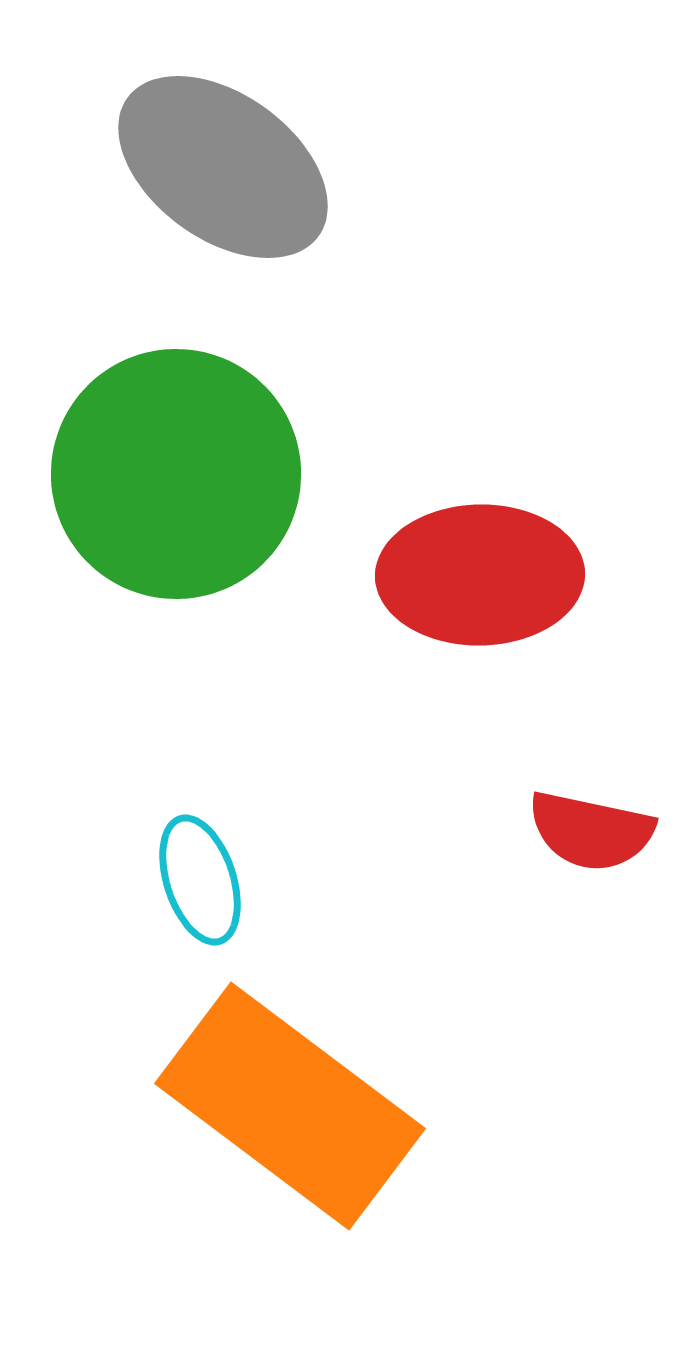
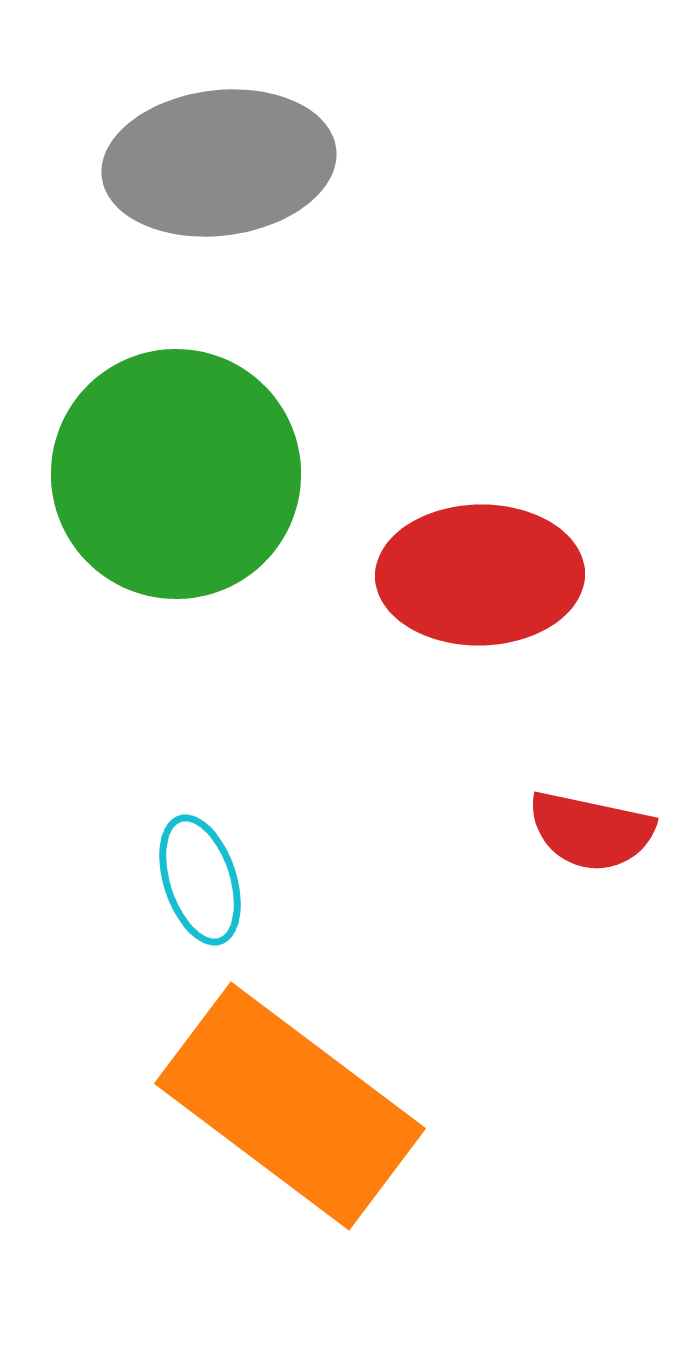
gray ellipse: moved 4 px left, 4 px up; rotated 43 degrees counterclockwise
